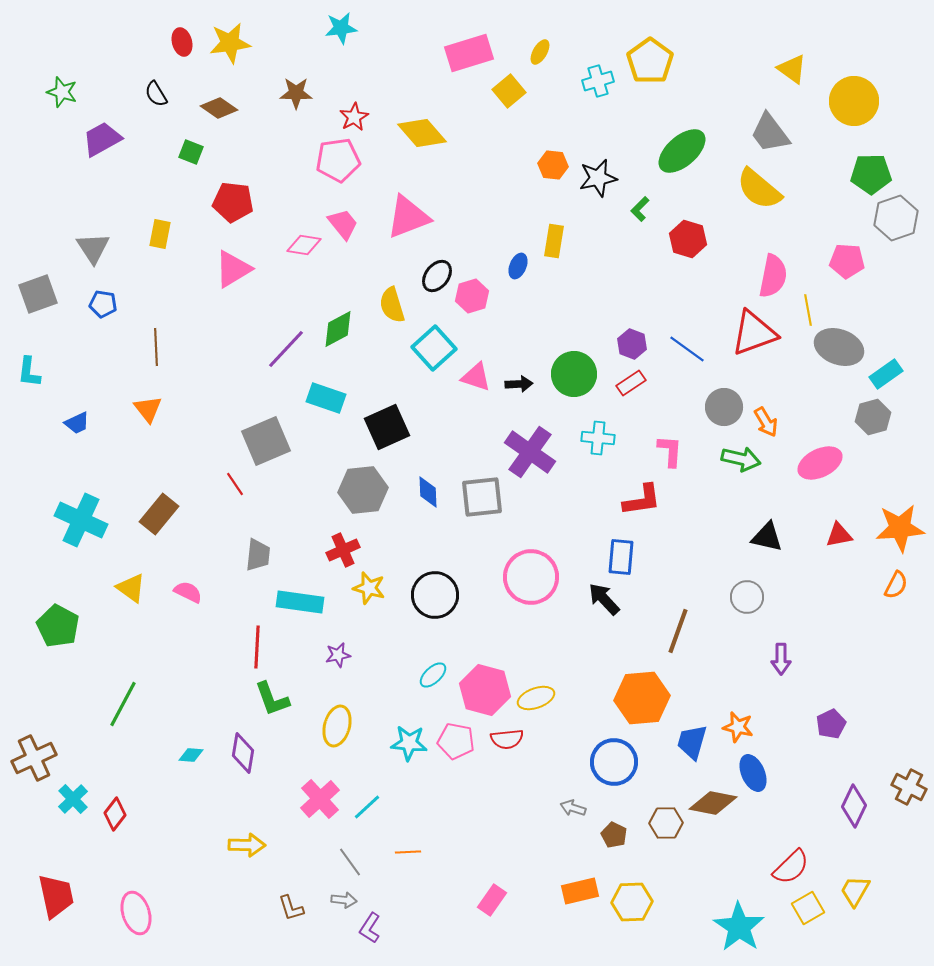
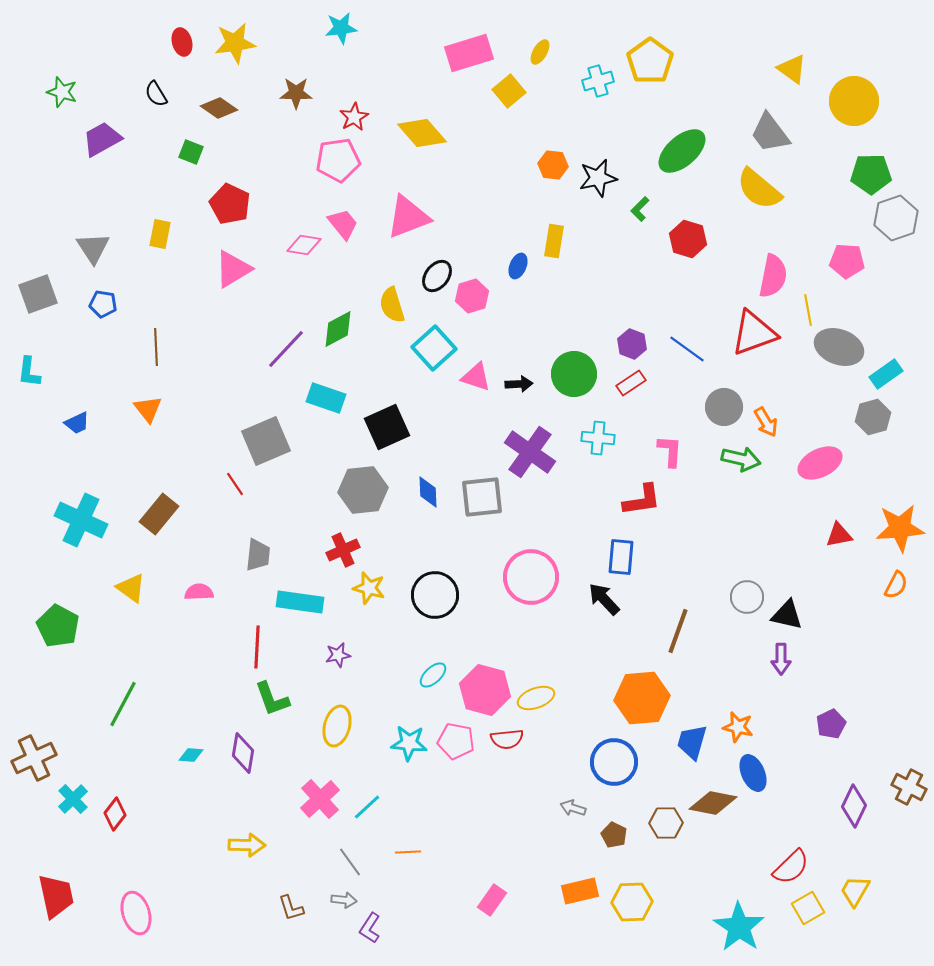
yellow star at (230, 43): moved 5 px right
red pentagon at (233, 202): moved 3 px left, 2 px down; rotated 18 degrees clockwise
black triangle at (767, 537): moved 20 px right, 78 px down
pink semicircle at (188, 592): moved 11 px right; rotated 28 degrees counterclockwise
